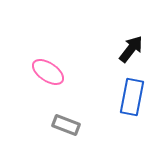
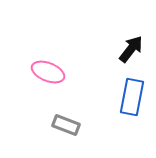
pink ellipse: rotated 12 degrees counterclockwise
